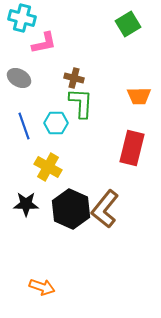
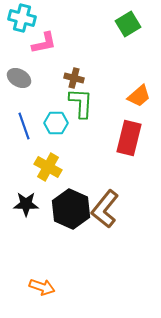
orange trapezoid: rotated 40 degrees counterclockwise
red rectangle: moved 3 px left, 10 px up
